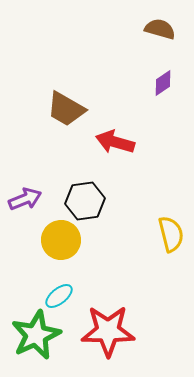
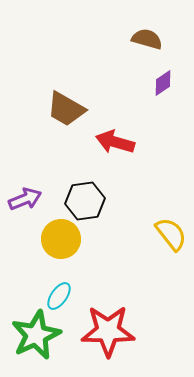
brown semicircle: moved 13 px left, 10 px down
yellow semicircle: rotated 24 degrees counterclockwise
yellow circle: moved 1 px up
cyan ellipse: rotated 16 degrees counterclockwise
